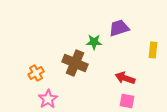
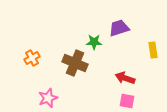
yellow rectangle: rotated 14 degrees counterclockwise
orange cross: moved 4 px left, 15 px up
pink star: moved 1 px up; rotated 12 degrees clockwise
